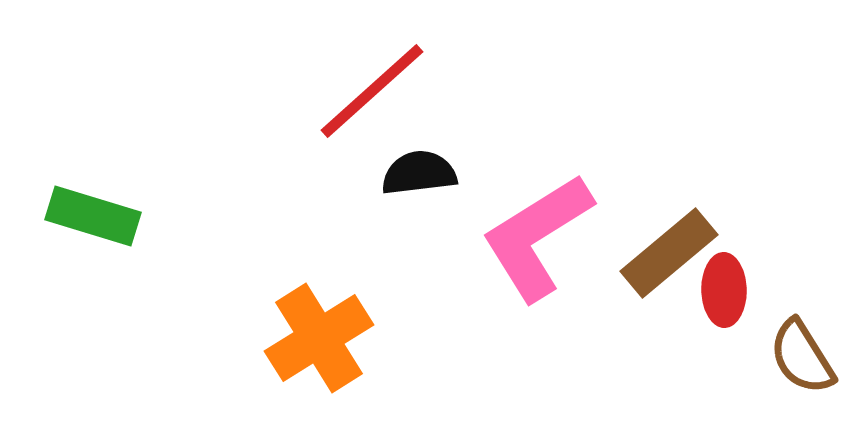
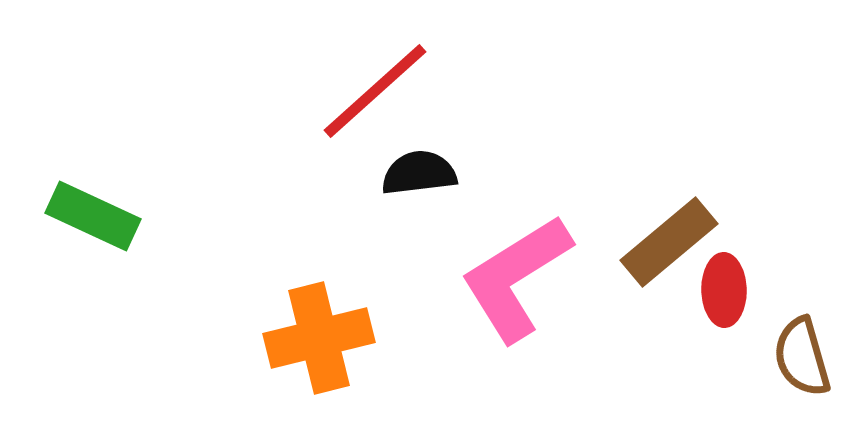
red line: moved 3 px right
green rectangle: rotated 8 degrees clockwise
pink L-shape: moved 21 px left, 41 px down
brown rectangle: moved 11 px up
orange cross: rotated 18 degrees clockwise
brown semicircle: rotated 16 degrees clockwise
